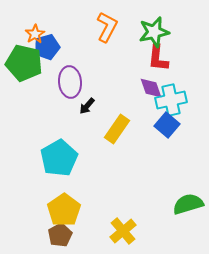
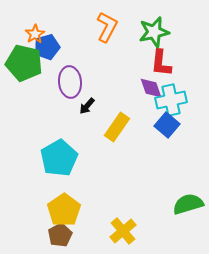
red L-shape: moved 3 px right, 5 px down
yellow rectangle: moved 2 px up
